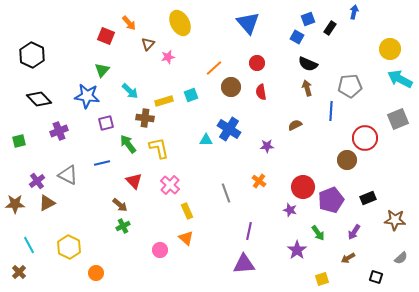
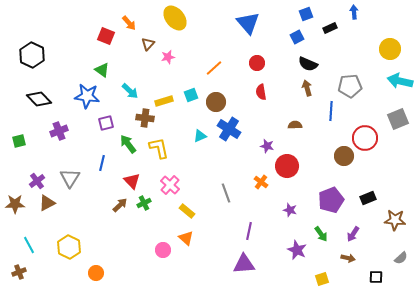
blue arrow at (354, 12): rotated 16 degrees counterclockwise
blue square at (308, 19): moved 2 px left, 5 px up
yellow ellipse at (180, 23): moved 5 px left, 5 px up; rotated 10 degrees counterclockwise
black rectangle at (330, 28): rotated 32 degrees clockwise
blue square at (297, 37): rotated 32 degrees clockwise
green triangle at (102, 70): rotated 35 degrees counterclockwise
cyan arrow at (400, 79): moved 2 px down; rotated 15 degrees counterclockwise
brown circle at (231, 87): moved 15 px left, 15 px down
brown semicircle at (295, 125): rotated 24 degrees clockwise
cyan triangle at (206, 140): moved 6 px left, 4 px up; rotated 24 degrees counterclockwise
purple star at (267, 146): rotated 16 degrees clockwise
brown circle at (347, 160): moved 3 px left, 4 px up
blue line at (102, 163): rotated 63 degrees counterclockwise
gray triangle at (68, 175): moved 2 px right, 3 px down; rotated 35 degrees clockwise
red triangle at (134, 181): moved 2 px left
orange cross at (259, 181): moved 2 px right, 1 px down
red circle at (303, 187): moved 16 px left, 21 px up
brown arrow at (120, 205): rotated 84 degrees counterclockwise
yellow rectangle at (187, 211): rotated 28 degrees counterclockwise
green cross at (123, 226): moved 21 px right, 23 px up
purple arrow at (354, 232): moved 1 px left, 2 px down
green arrow at (318, 233): moved 3 px right, 1 px down
pink circle at (160, 250): moved 3 px right
purple star at (297, 250): rotated 12 degrees counterclockwise
brown arrow at (348, 258): rotated 136 degrees counterclockwise
brown cross at (19, 272): rotated 24 degrees clockwise
black square at (376, 277): rotated 16 degrees counterclockwise
